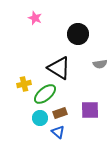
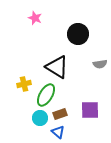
black triangle: moved 2 px left, 1 px up
green ellipse: moved 1 px right, 1 px down; rotated 20 degrees counterclockwise
brown rectangle: moved 1 px down
